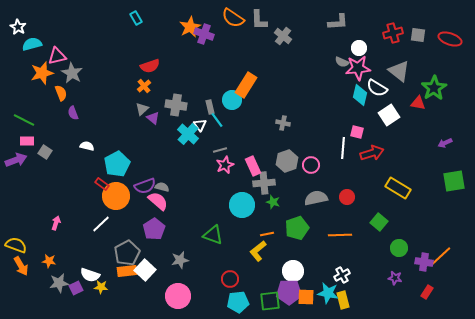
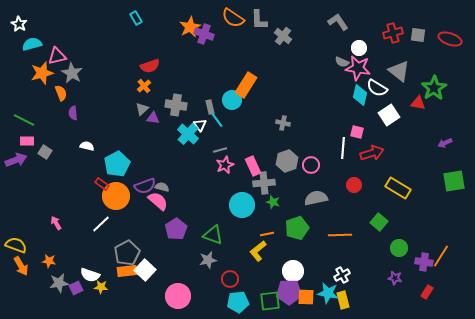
gray L-shape at (338, 22): rotated 120 degrees counterclockwise
white star at (18, 27): moved 1 px right, 3 px up
pink star at (358, 68): rotated 15 degrees clockwise
purple semicircle at (73, 113): rotated 16 degrees clockwise
purple triangle at (153, 118): rotated 32 degrees counterclockwise
red circle at (347, 197): moved 7 px right, 12 px up
pink arrow at (56, 223): rotated 48 degrees counterclockwise
purple pentagon at (154, 229): moved 22 px right
orange line at (441, 256): rotated 15 degrees counterclockwise
gray star at (180, 260): moved 28 px right
